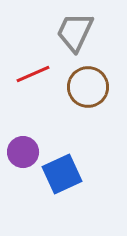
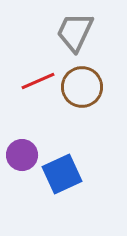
red line: moved 5 px right, 7 px down
brown circle: moved 6 px left
purple circle: moved 1 px left, 3 px down
